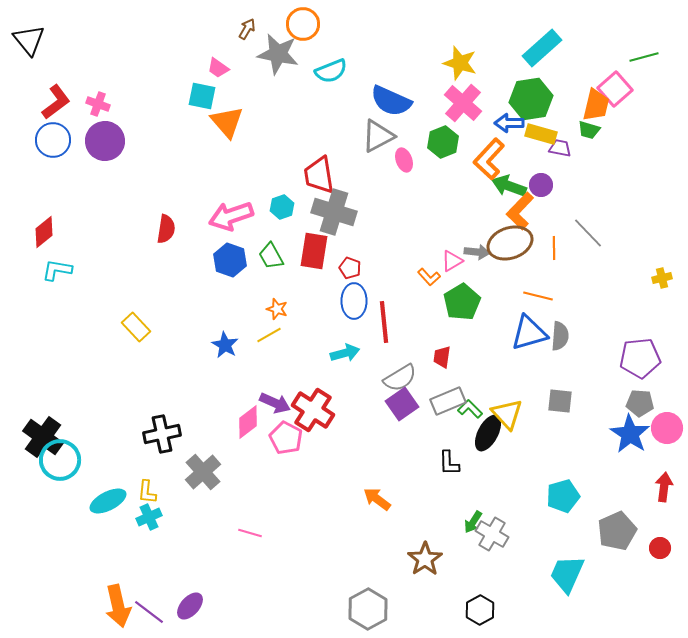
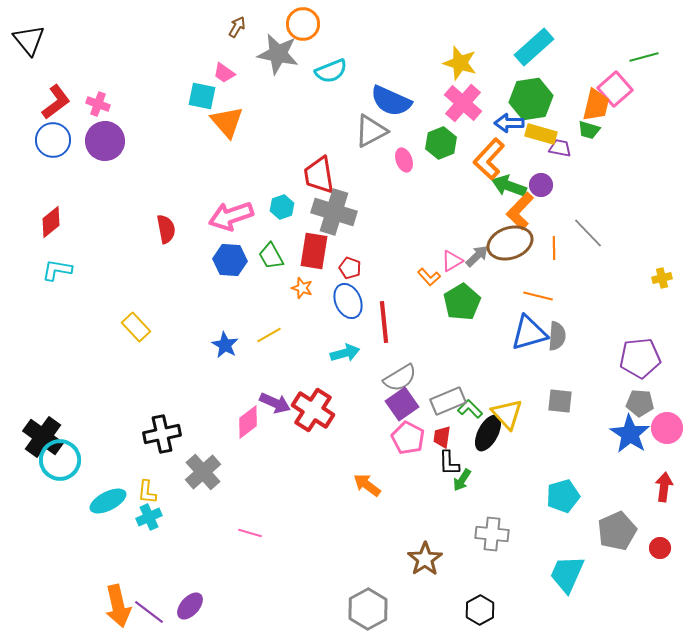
brown arrow at (247, 29): moved 10 px left, 2 px up
cyan rectangle at (542, 48): moved 8 px left, 1 px up
pink trapezoid at (218, 68): moved 6 px right, 5 px down
gray triangle at (378, 136): moved 7 px left, 5 px up
green hexagon at (443, 142): moved 2 px left, 1 px down
red semicircle at (166, 229): rotated 20 degrees counterclockwise
red diamond at (44, 232): moved 7 px right, 10 px up
gray arrow at (477, 252): moved 4 px down; rotated 50 degrees counterclockwise
blue hexagon at (230, 260): rotated 16 degrees counterclockwise
blue ellipse at (354, 301): moved 6 px left; rotated 24 degrees counterclockwise
orange star at (277, 309): moved 25 px right, 21 px up
gray semicircle at (560, 336): moved 3 px left
red trapezoid at (442, 357): moved 80 px down
pink pentagon at (286, 438): moved 122 px right
orange arrow at (377, 499): moved 10 px left, 14 px up
green arrow at (473, 522): moved 11 px left, 42 px up
gray cross at (492, 534): rotated 24 degrees counterclockwise
